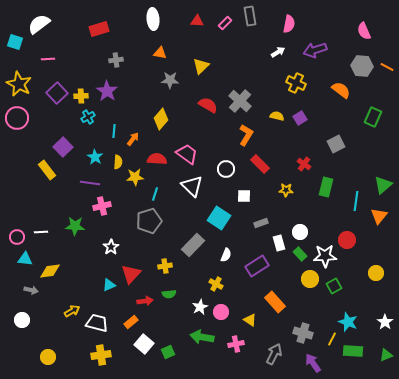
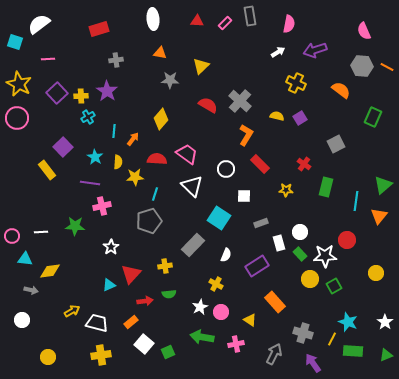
pink circle at (17, 237): moved 5 px left, 1 px up
